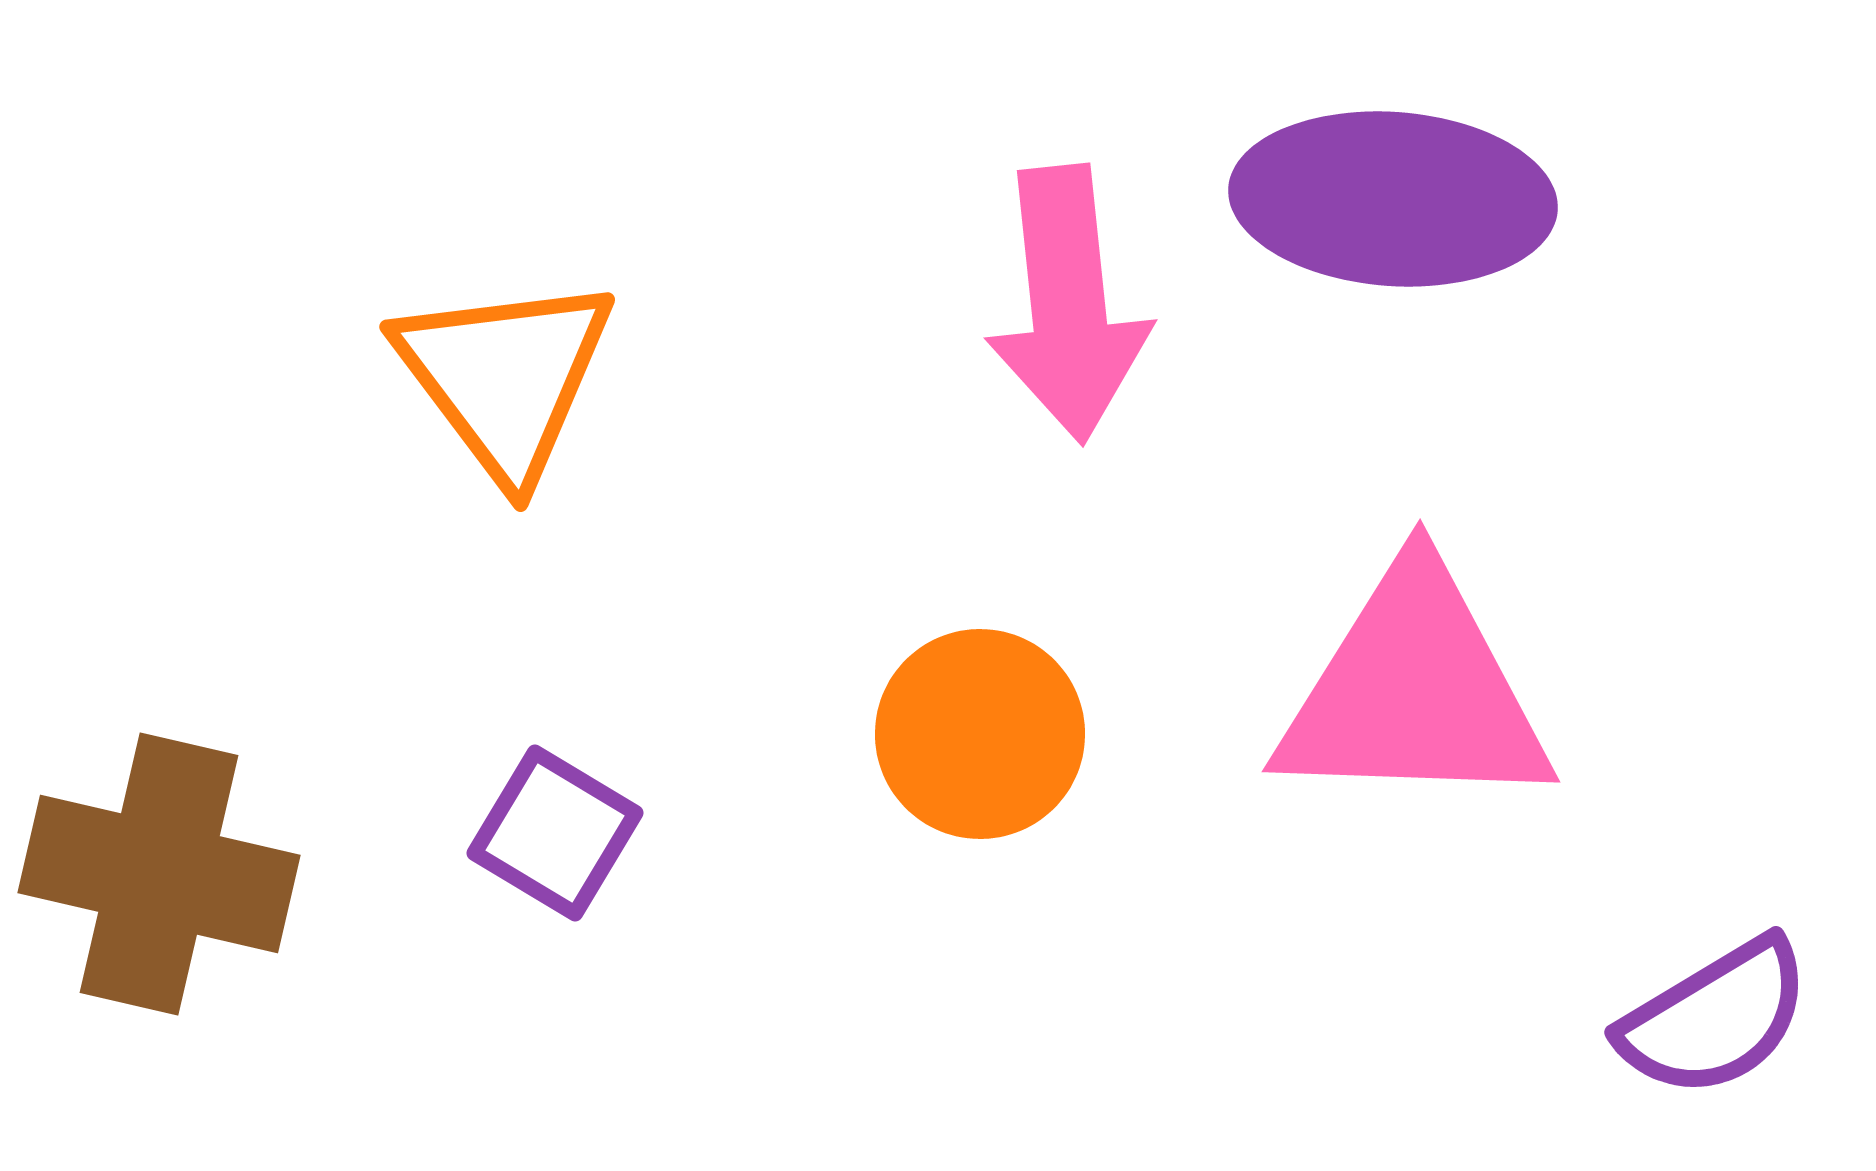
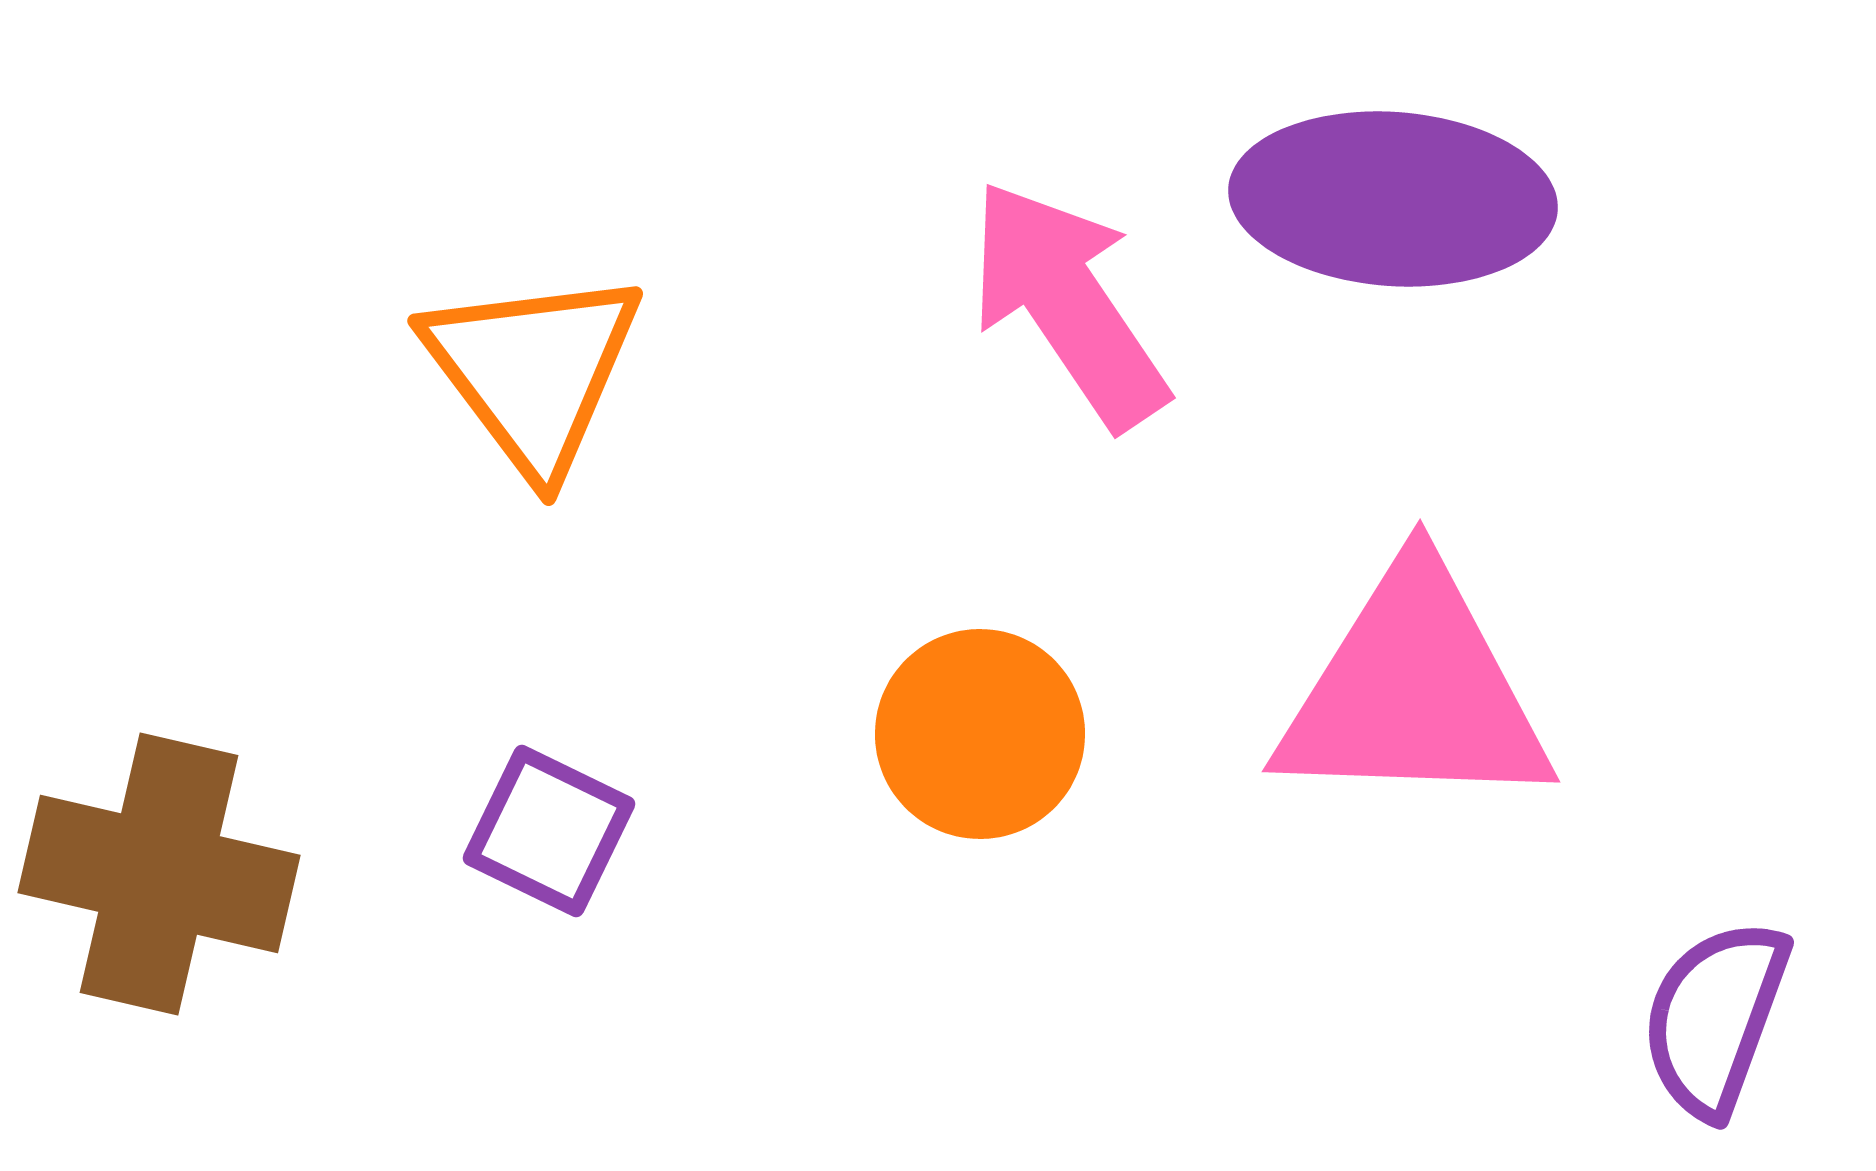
pink arrow: rotated 152 degrees clockwise
orange triangle: moved 28 px right, 6 px up
purple square: moved 6 px left, 2 px up; rotated 5 degrees counterclockwise
purple semicircle: rotated 141 degrees clockwise
